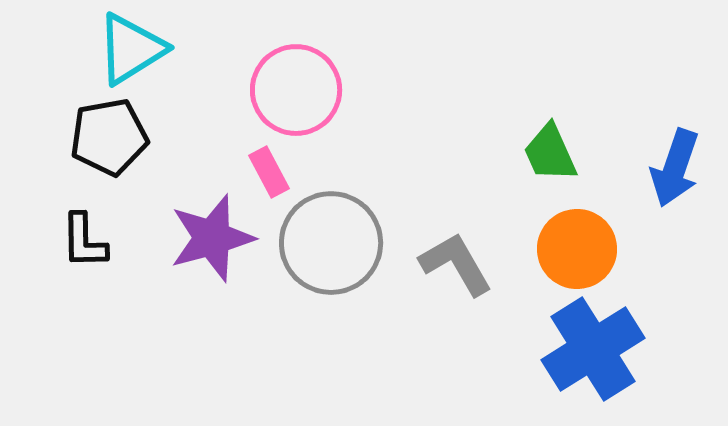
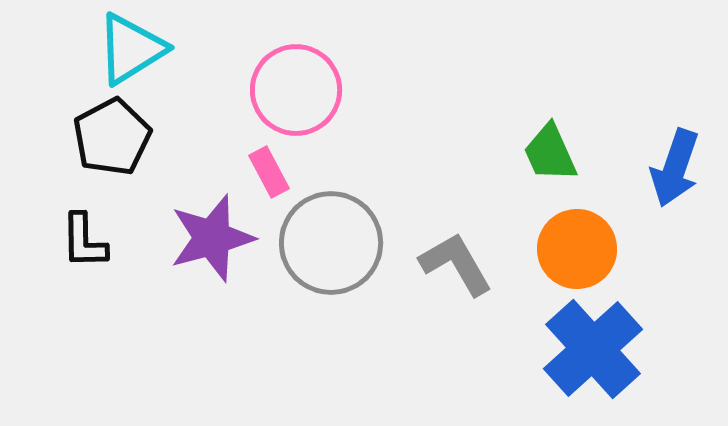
black pentagon: moved 3 px right; rotated 18 degrees counterclockwise
blue cross: rotated 10 degrees counterclockwise
